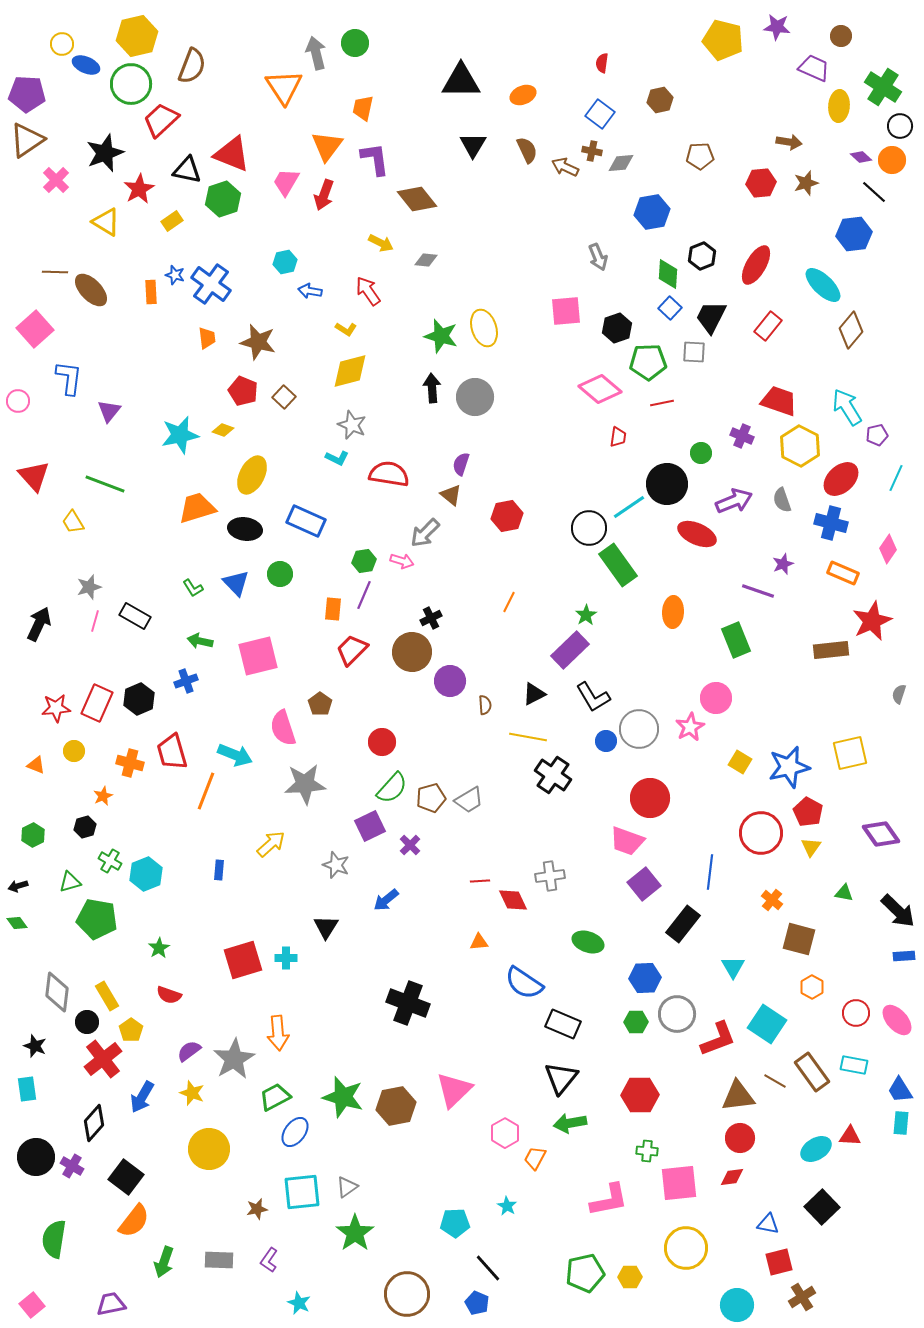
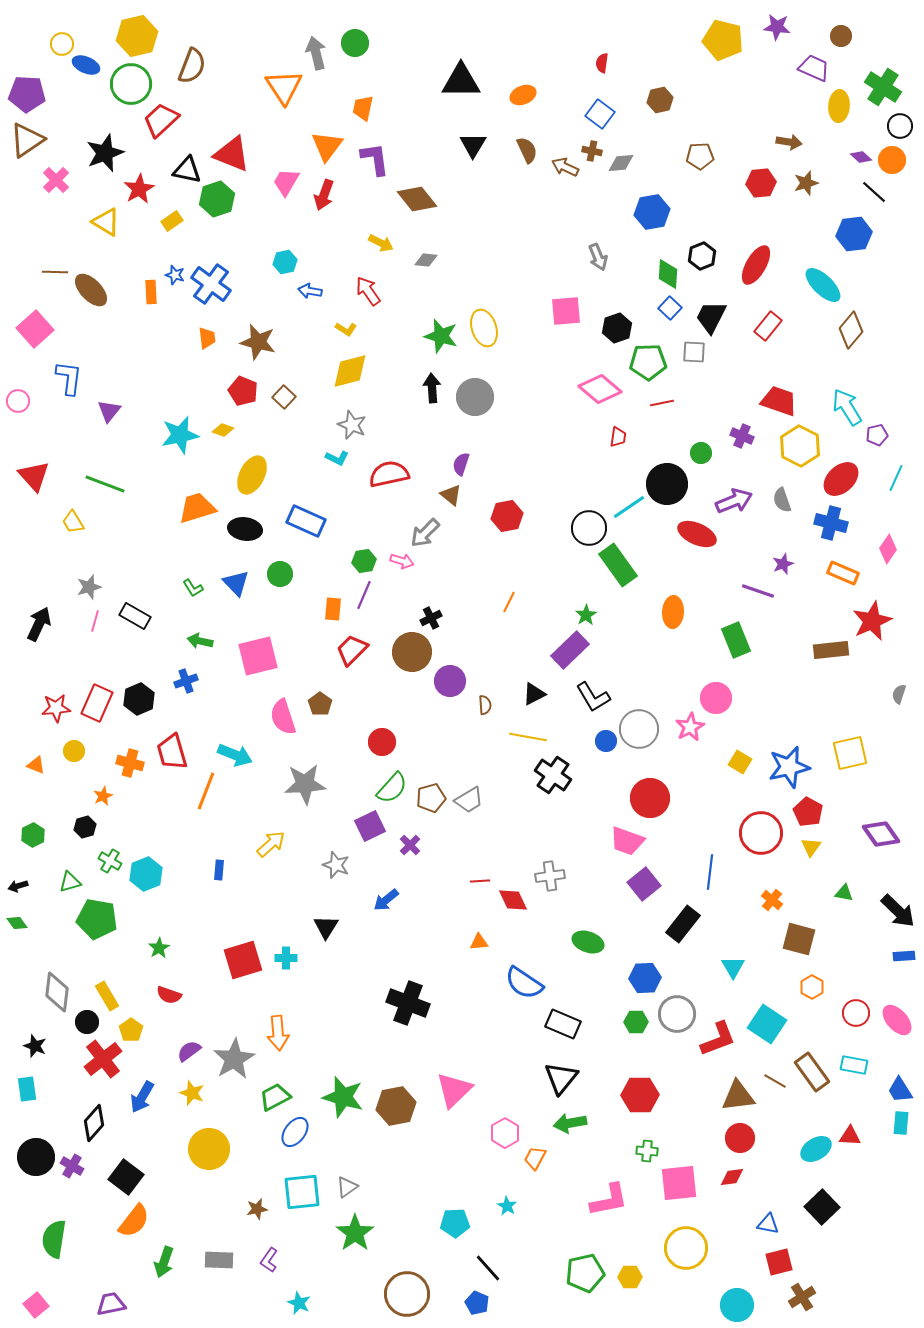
green hexagon at (223, 199): moved 6 px left
red semicircle at (389, 474): rotated 21 degrees counterclockwise
pink semicircle at (283, 728): moved 11 px up
pink square at (32, 1305): moved 4 px right
